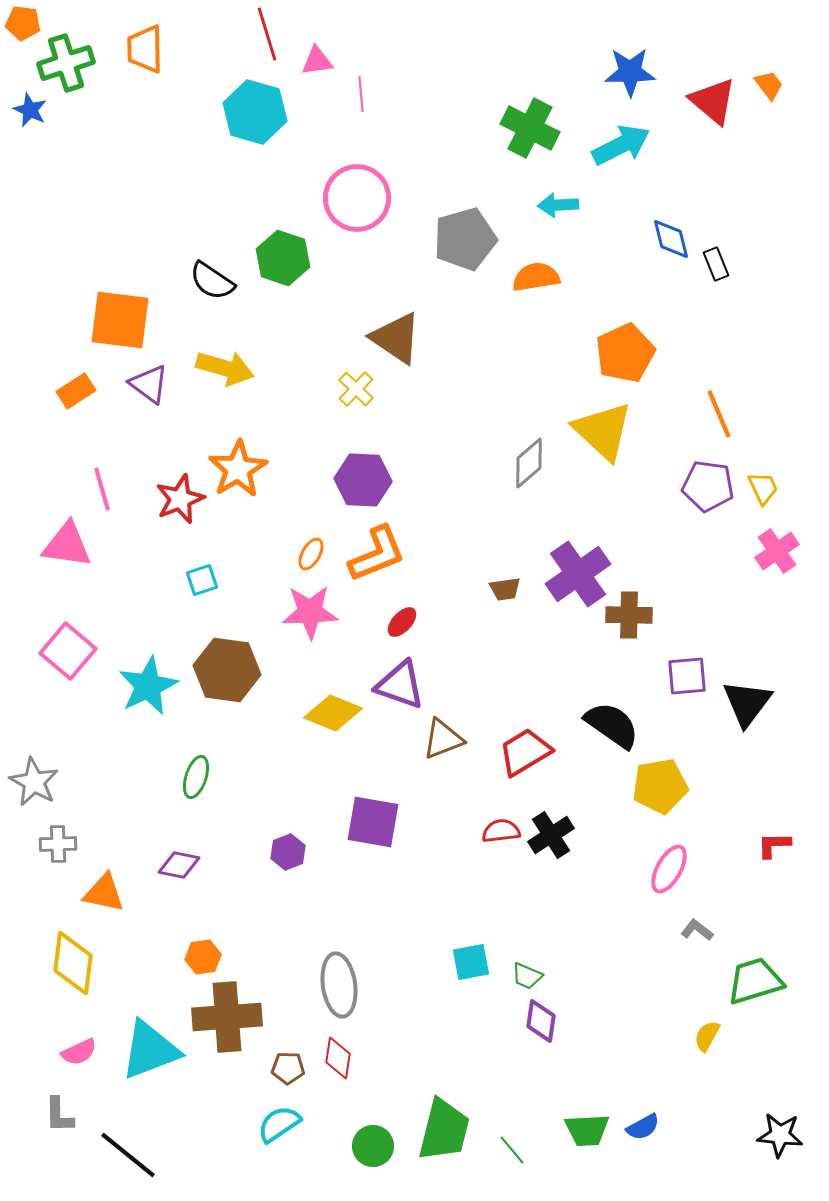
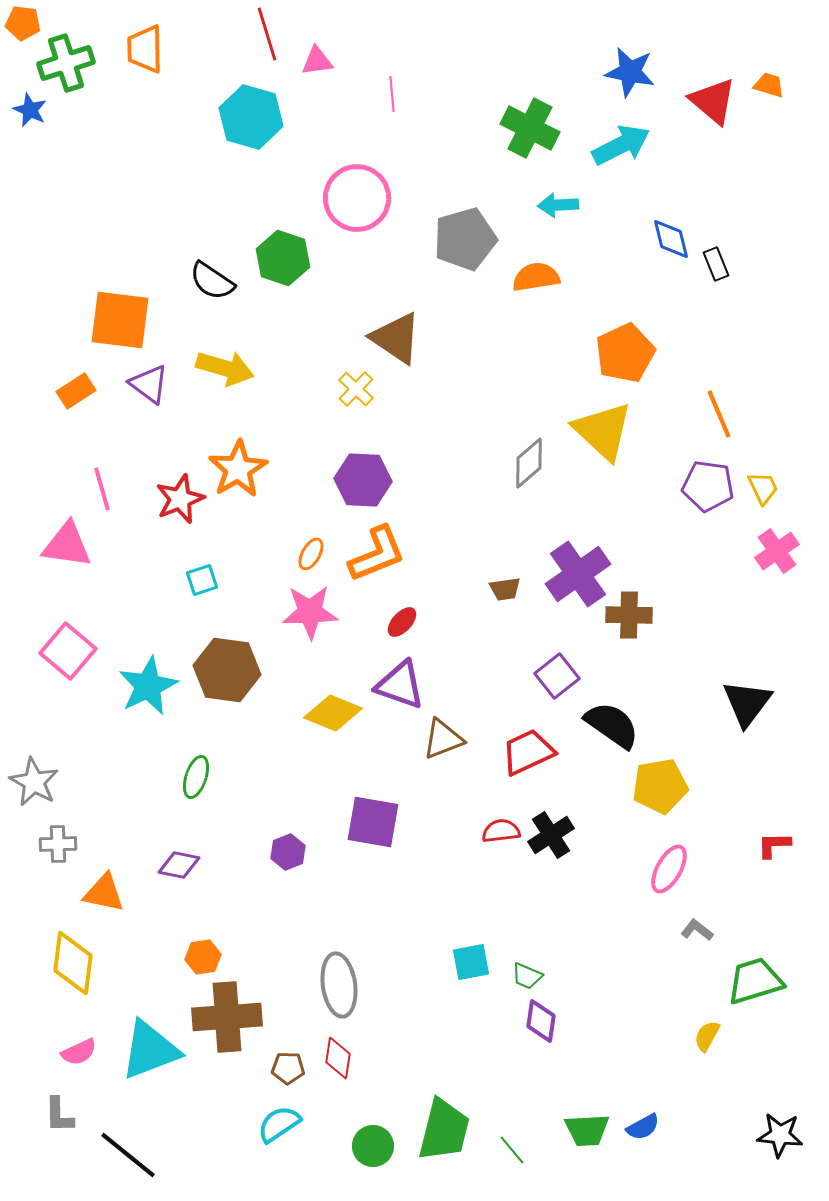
blue star at (630, 72): rotated 12 degrees clockwise
orange trapezoid at (769, 85): rotated 36 degrees counterclockwise
pink line at (361, 94): moved 31 px right
cyan hexagon at (255, 112): moved 4 px left, 5 px down
purple square at (687, 676): moved 130 px left; rotated 33 degrees counterclockwise
red trapezoid at (525, 752): moved 3 px right; rotated 6 degrees clockwise
